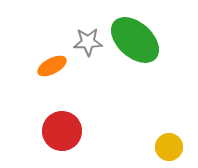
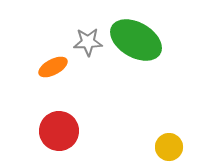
green ellipse: moved 1 px right; rotated 12 degrees counterclockwise
orange ellipse: moved 1 px right, 1 px down
red circle: moved 3 px left
